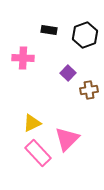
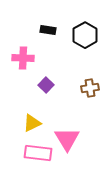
black rectangle: moved 1 px left
black hexagon: rotated 10 degrees counterclockwise
purple square: moved 22 px left, 12 px down
brown cross: moved 1 px right, 2 px up
pink triangle: rotated 16 degrees counterclockwise
pink rectangle: rotated 40 degrees counterclockwise
